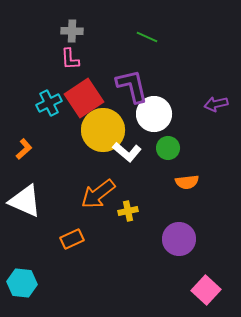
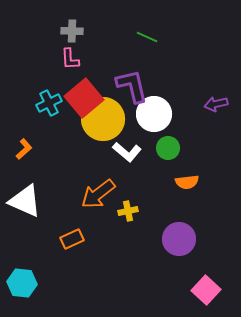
red square: rotated 6 degrees counterclockwise
yellow circle: moved 11 px up
